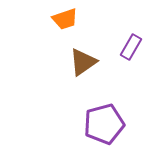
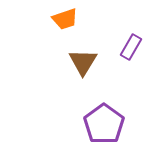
brown triangle: rotated 24 degrees counterclockwise
purple pentagon: rotated 21 degrees counterclockwise
